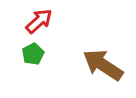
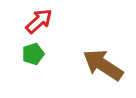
green pentagon: rotated 10 degrees clockwise
